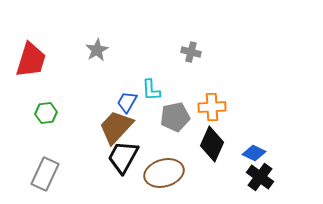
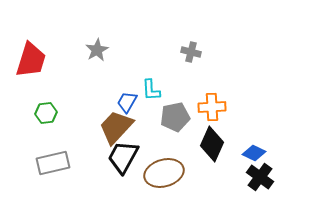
gray rectangle: moved 8 px right, 11 px up; rotated 52 degrees clockwise
